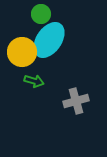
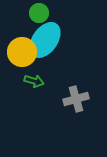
green circle: moved 2 px left, 1 px up
cyan ellipse: moved 4 px left
gray cross: moved 2 px up
